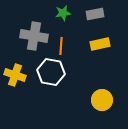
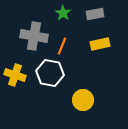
green star: rotated 28 degrees counterclockwise
orange line: moved 1 px right; rotated 18 degrees clockwise
white hexagon: moved 1 px left, 1 px down
yellow circle: moved 19 px left
